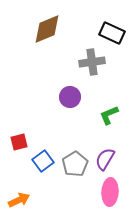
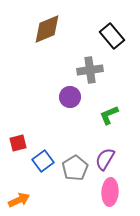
black rectangle: moved 3 px down; rotated 25 degrees clockwise
gray cross: moved 2 px left, 8 px down
red square: moved 1 px left, 1 px down
gray pentagon: moved 4 px down
